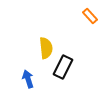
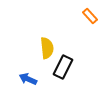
yellow semicircle: moved 1 px right
blue arrow: rotated 48 degrees counterclockwise
